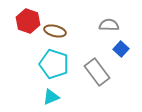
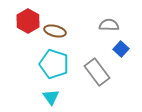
red hexagon: rotated 10 degrees clockwise
cyan triangle: rotated 42 degrees counterclockwise
